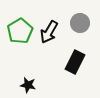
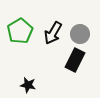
gray circle: moved 11 px down
black arrow: moved 4 px right, 1 px down
black rectangle: moved 2 px up
